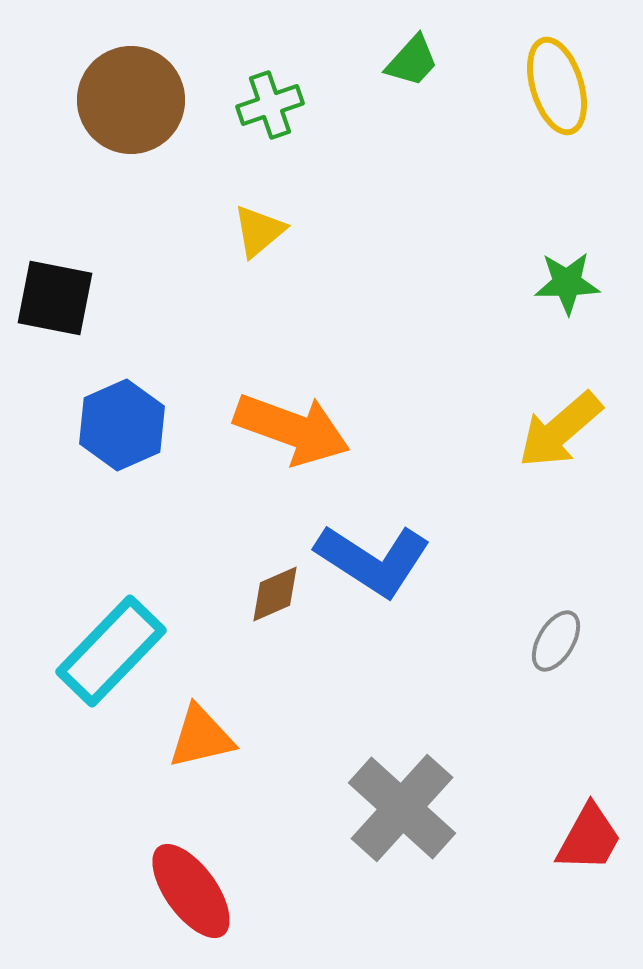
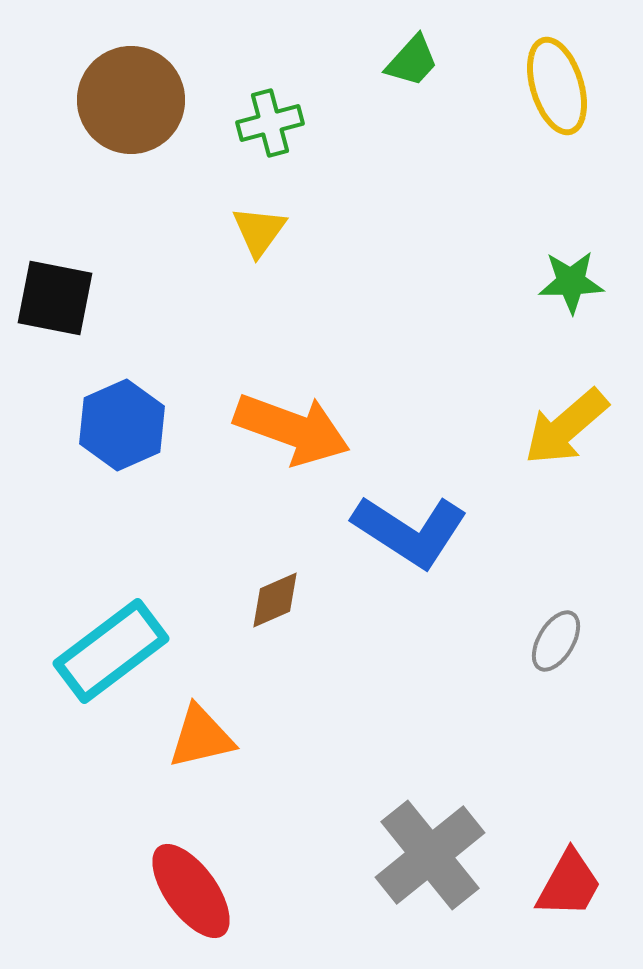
green cross: moved 18 px down; rotated 4 degrees clockwise
yellow triangle: rotated 14 degrees counterclockwise
green star: moved 4 px right, 1 px up
yellow arrow: moved 6 px right, 3 px up
blue L-shape: moved 37 px right, 29 px up
brown diamond: moved 6 px down
cyan rectangle: rotated 9 degrees clockwise
gray cross: moved 28 px right, 47 px down; rotated 9 degrees clockwise
red trapezoid: moved 20 px left, 46 px down
